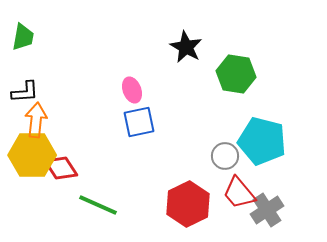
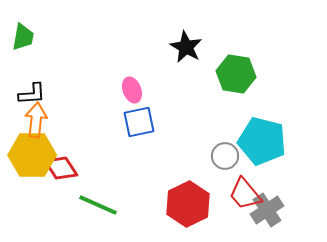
black L-shape: moved 7 px right, 2 px down
red trapezoid: moved 6 px right, 1 px down
